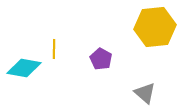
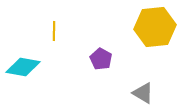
yellow line: moved 18 px up
cyan diamond: moved 1 px left, 1 px up
gray triangle: moved 2 px left; rotated 10 degrees counterclockwise
